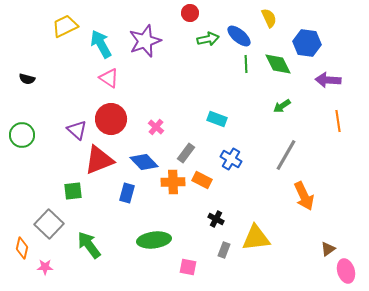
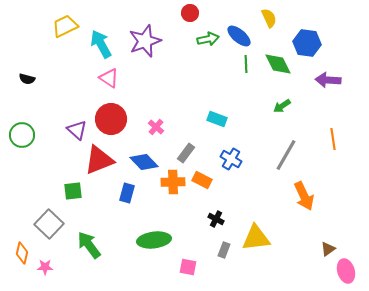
orange line at (338, 121): moved 5 px left, 18 px down
orange diamond at (22, 248): moved 5 px down
